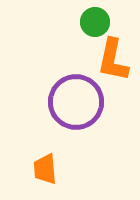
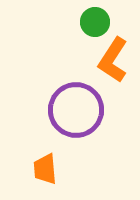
orange L-shape: rotated 21 degrees clockwise
purple circle: moved 8 px down
